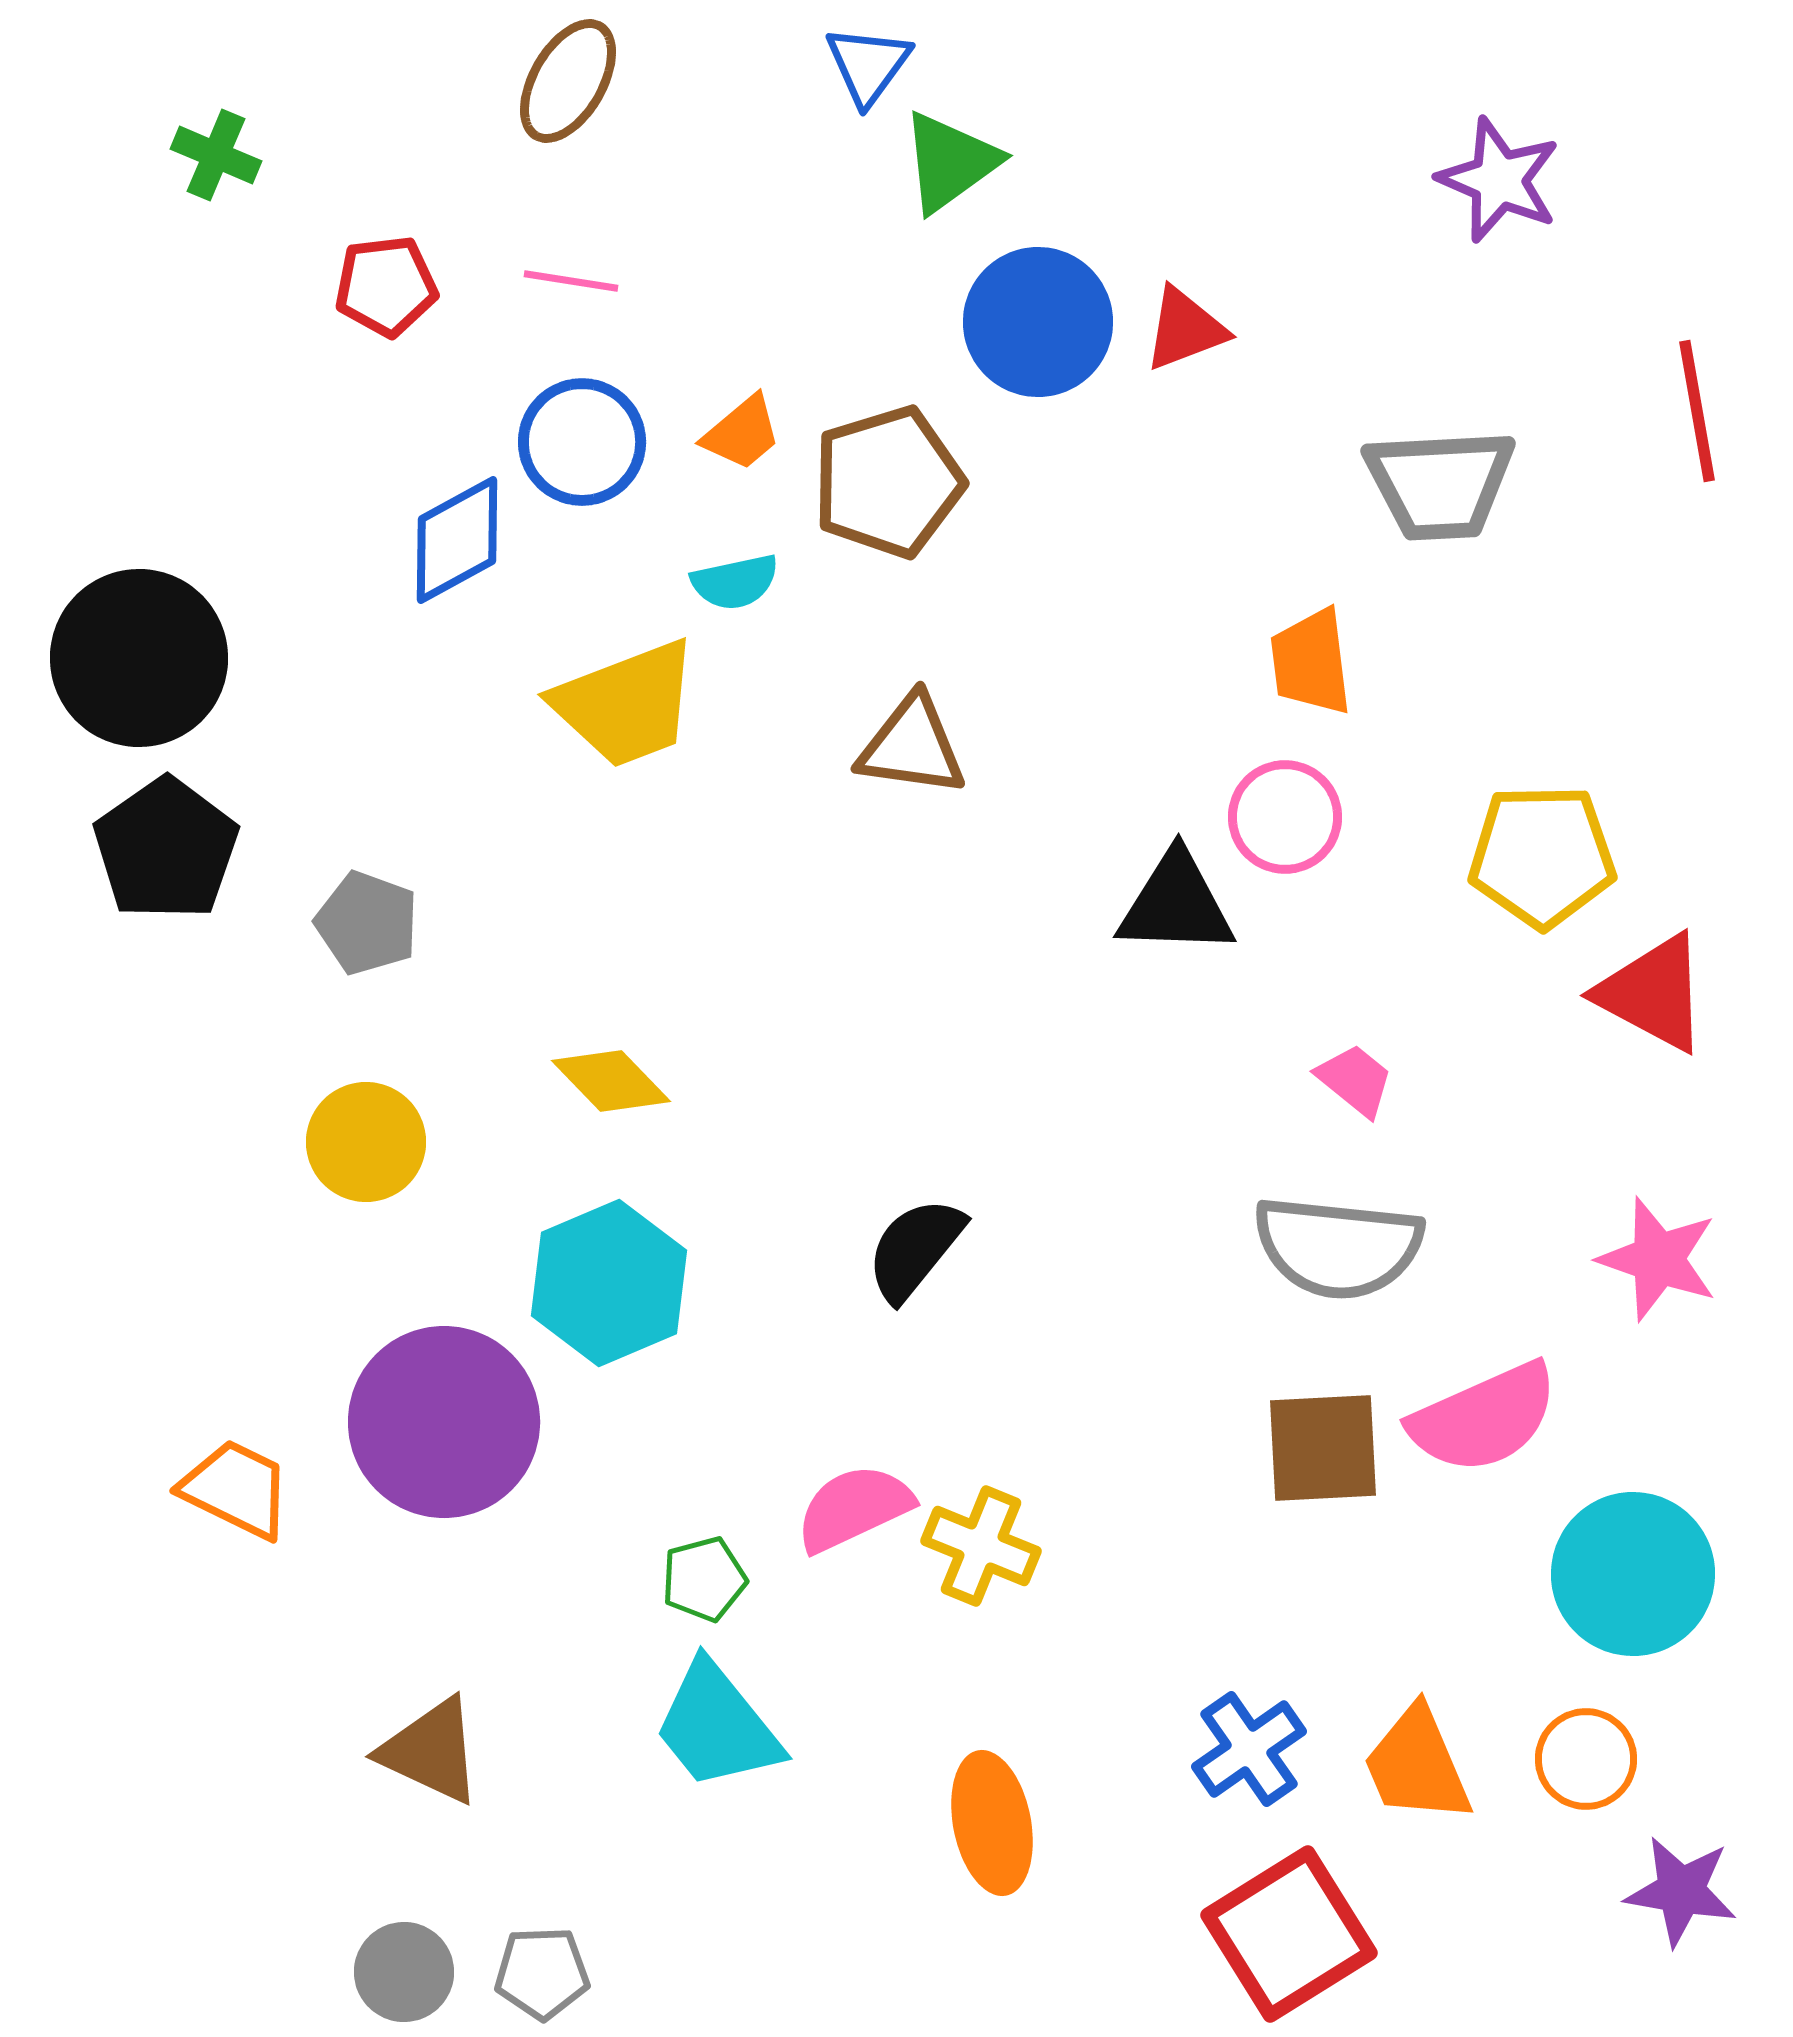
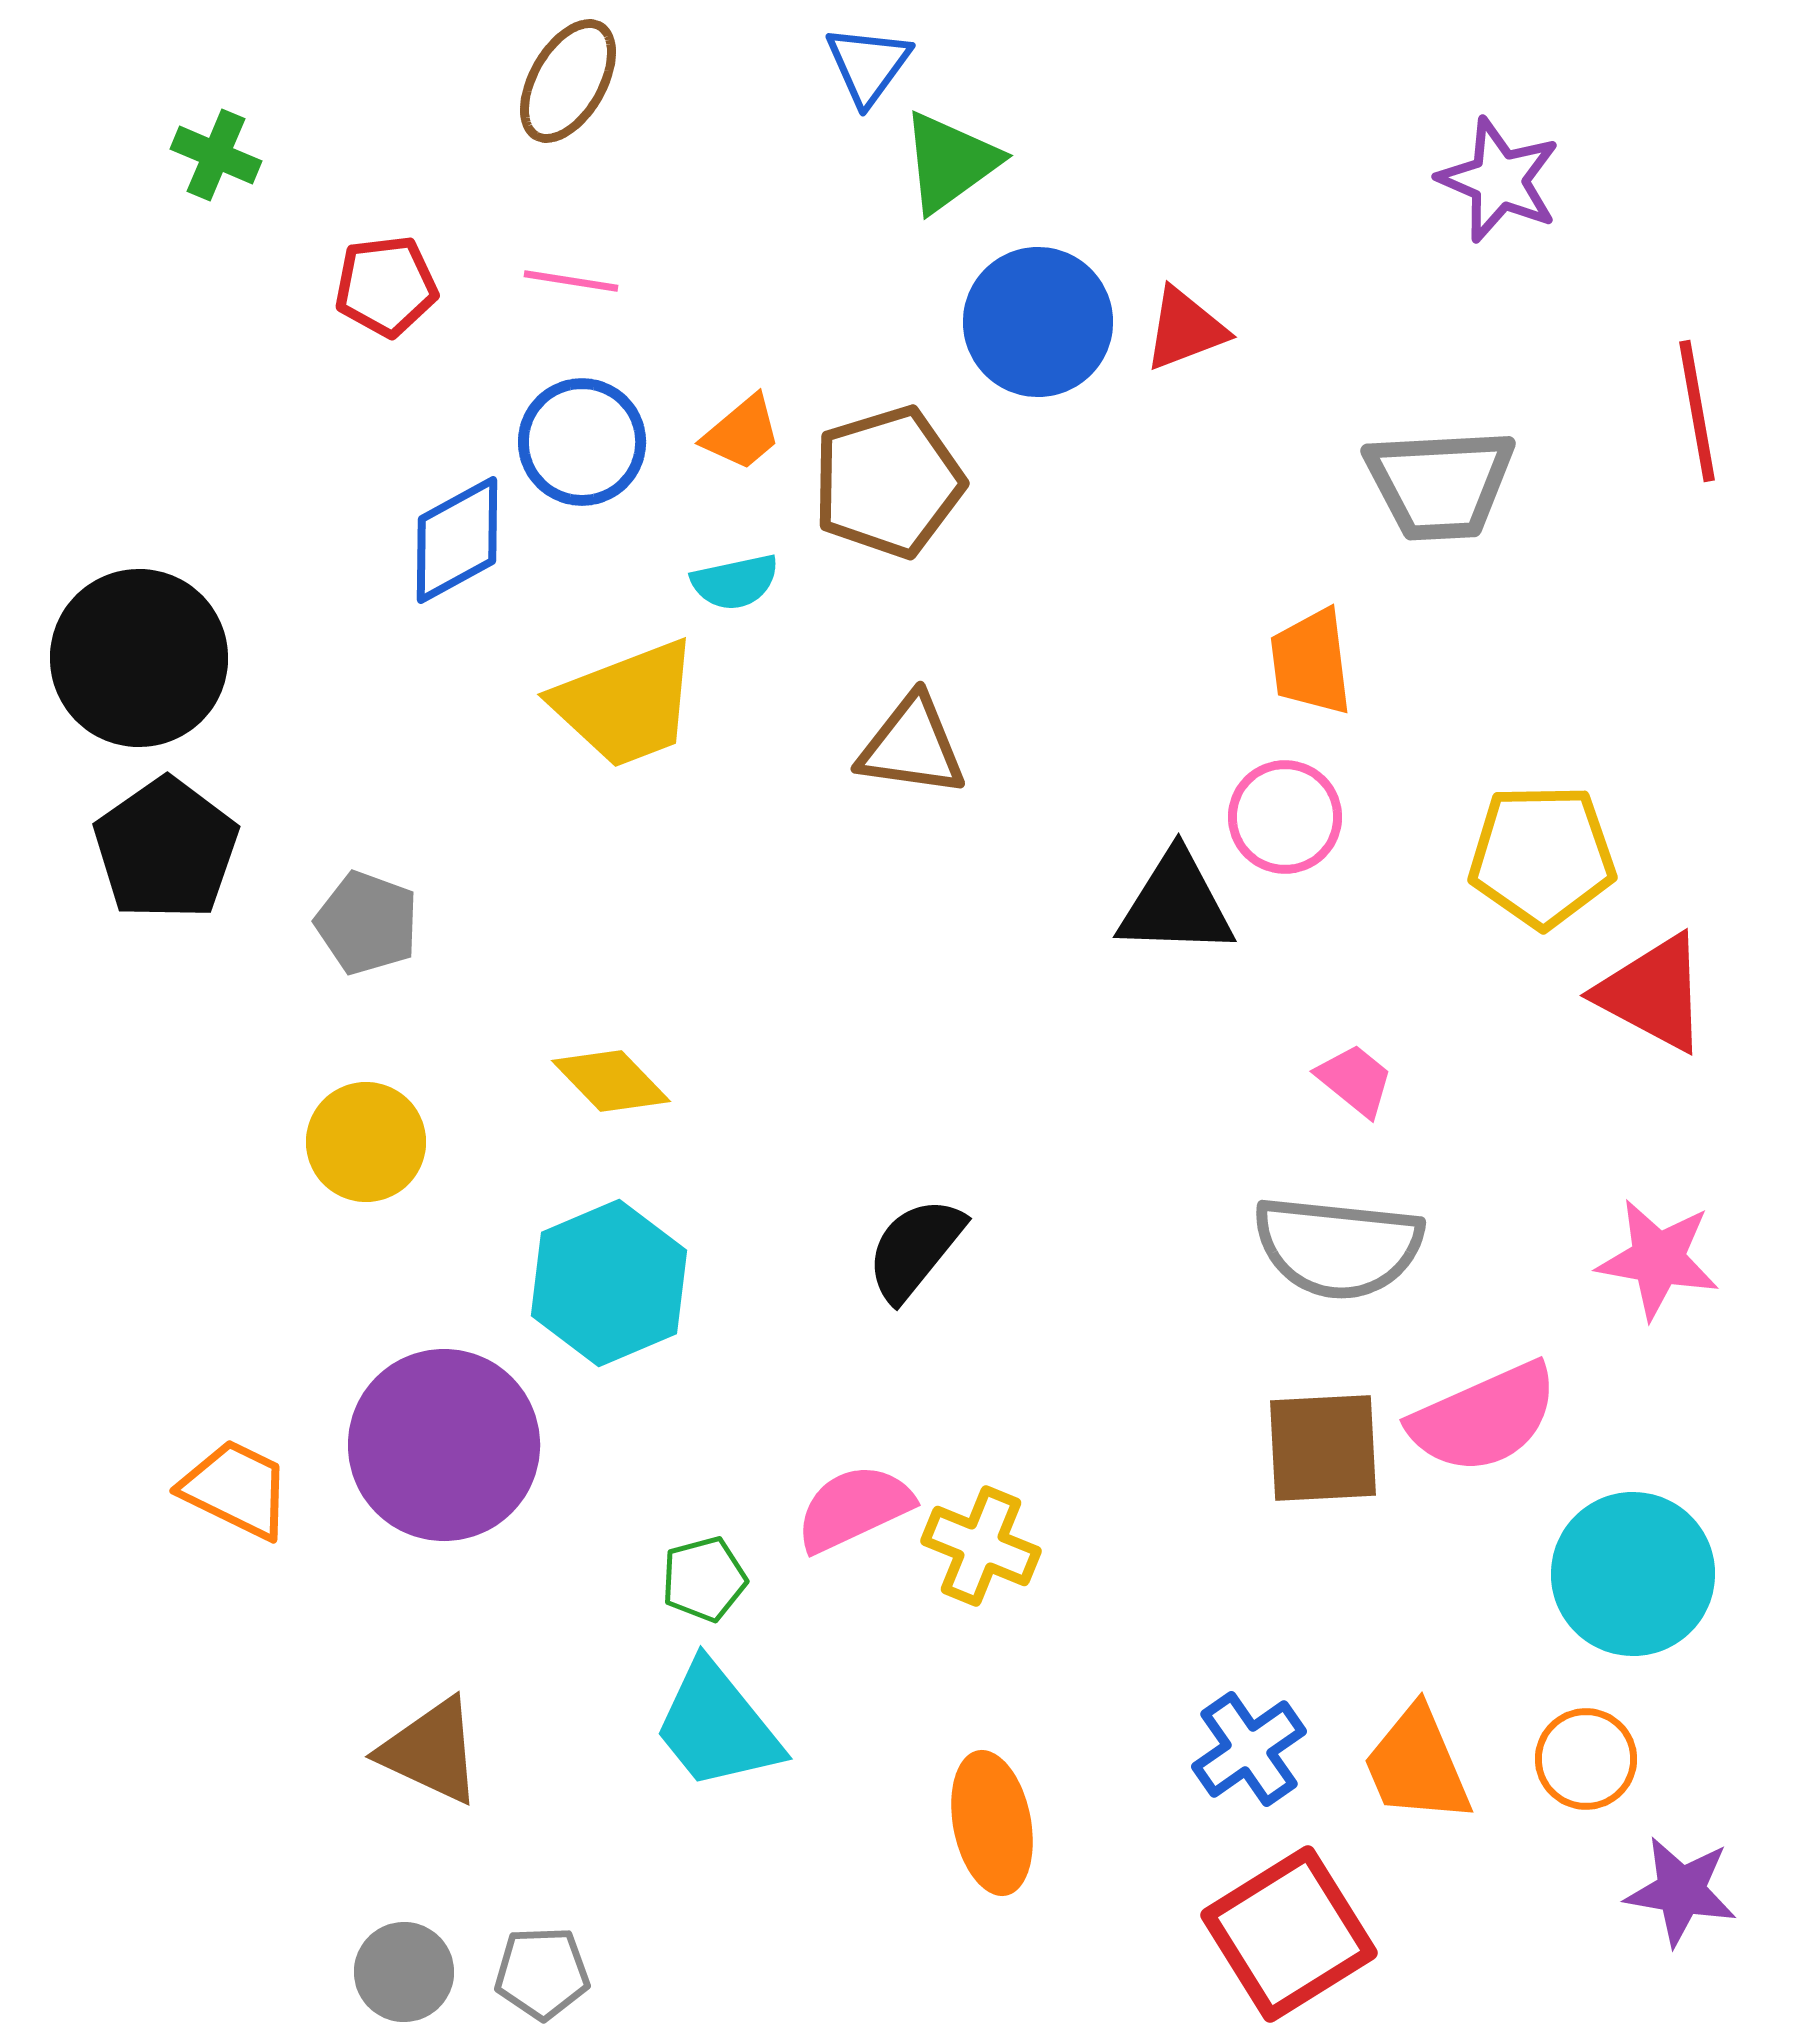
pink star at (1658, 1259): rotated 9 degrees counterclockwise
purple circle at (444, 1422): moved 23 px down
